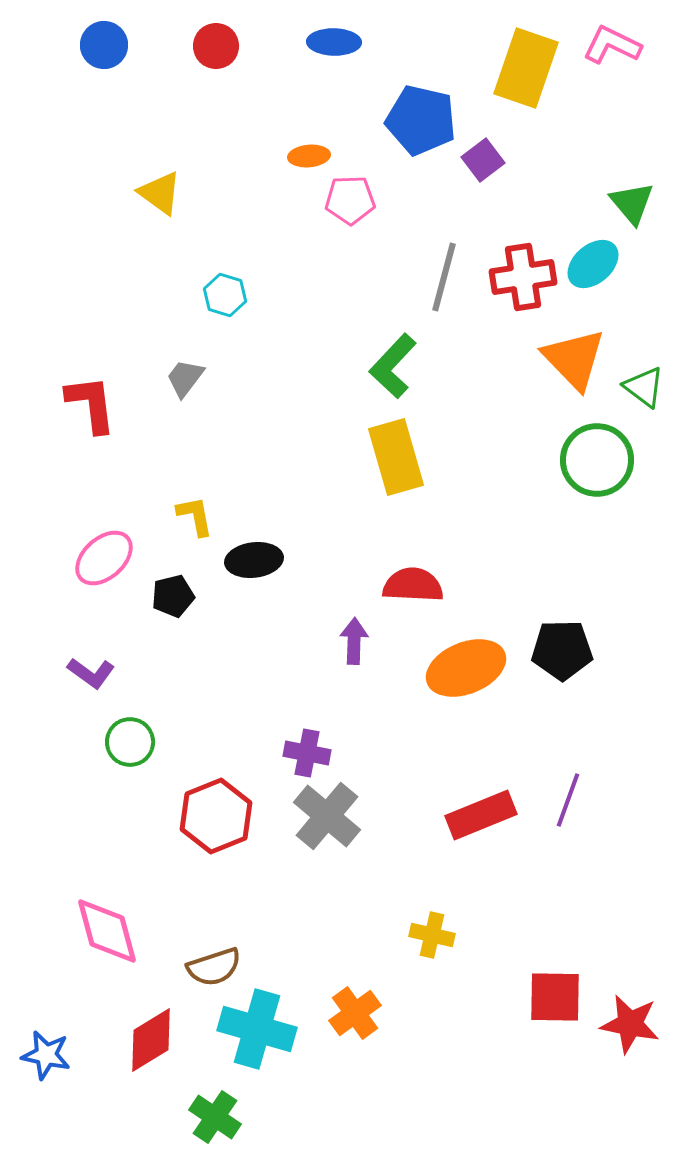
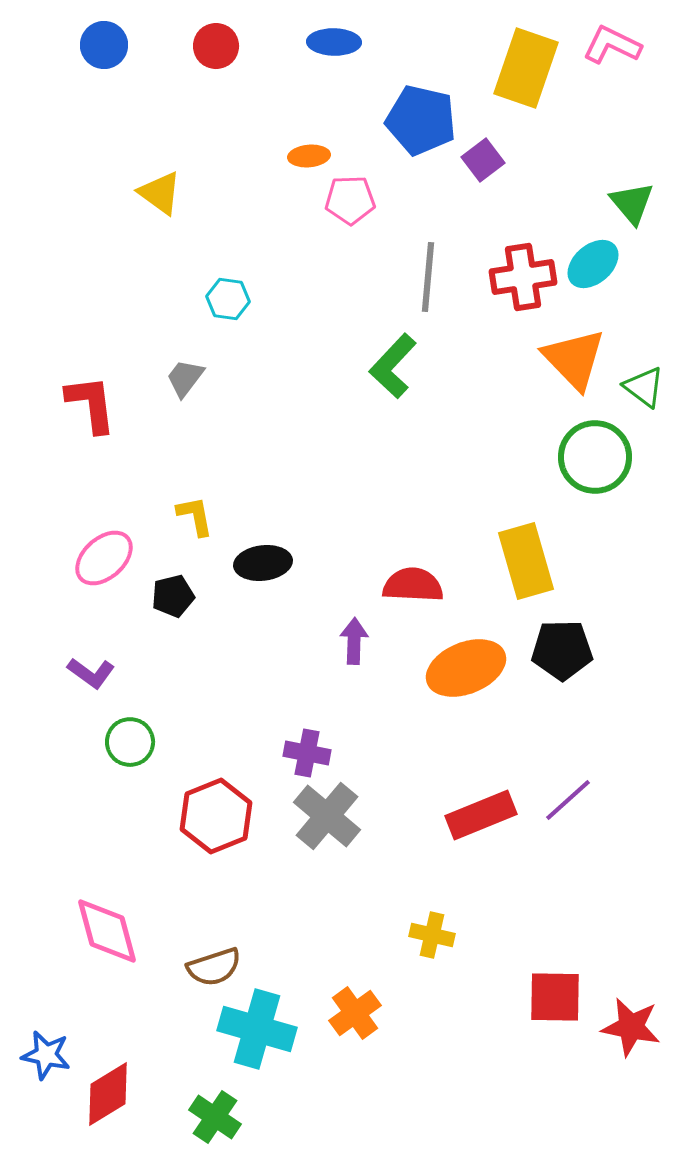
gray line at (444, 277): moved 16 px left; rotated 10 degrees counterclockwise
cyan hexagon at (225, 295): moved 3 px right, 4 px down; rotated 9 degrees counterclockwise
yellow rectangle at (396, 457): moved 130 px right, 104 px down
green circle at (597, 460): moved 2 px left, 3 px up
black ellipse at (254, 560): moved 9 px right, 3 px down
purple line at (568, 800): rotated 28 degrees clockwise
red star at (630, 1024): moved 1 px right, 3 px down
red diamond at (151, 1040): moved 43 px left, 54 px down
